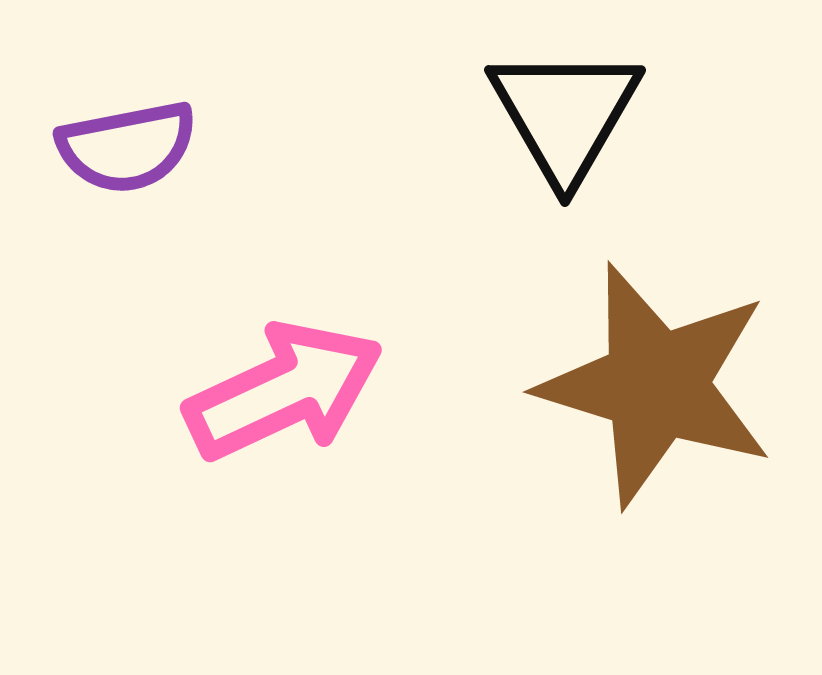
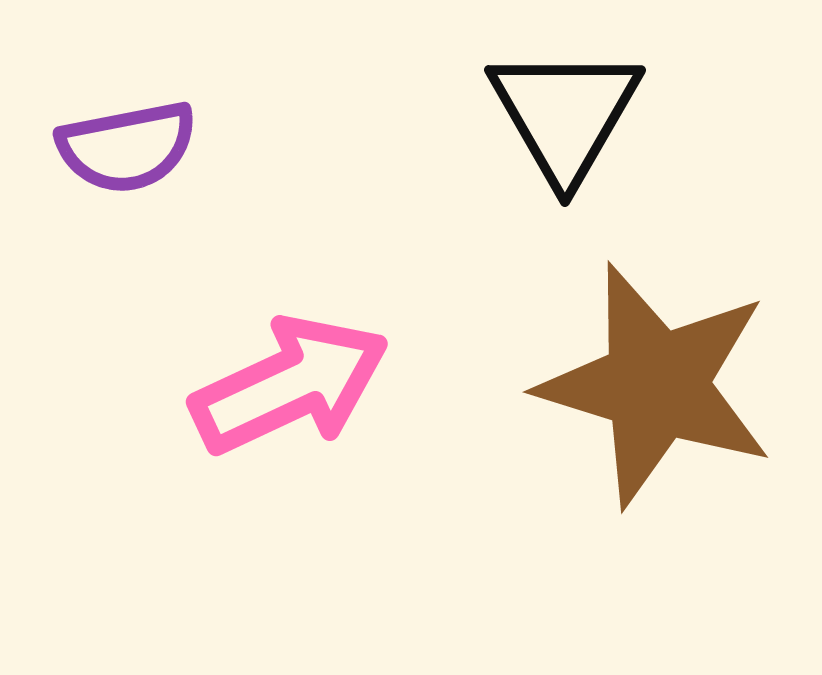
pink arrow: moved 6 px right, 6 px up
